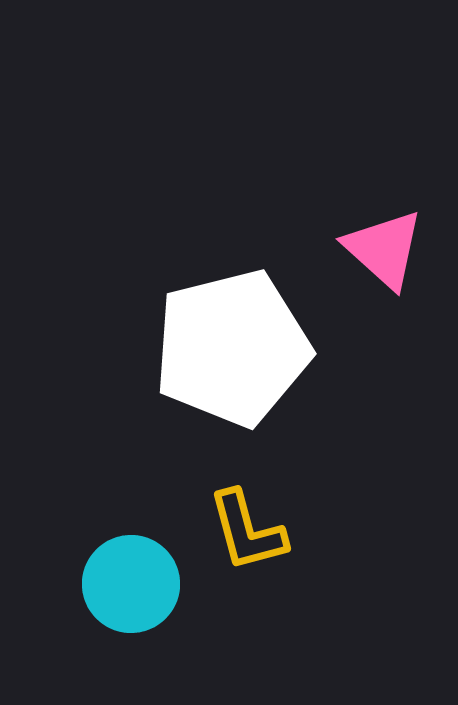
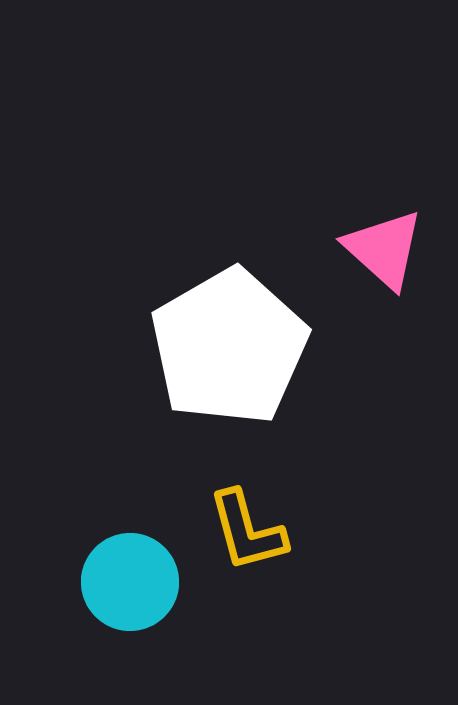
white pentagon: moved 3 px left, 1 px up; rotated 16 degrees counterclockwise
cyan circle: moved 1 px left, 2 px up
